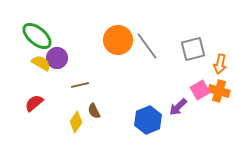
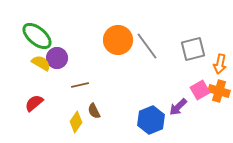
blue hexagon: moved 3 px right
